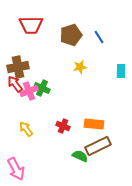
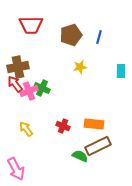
blue line: rotated 48 degrees clockwise
